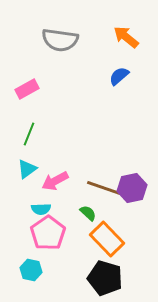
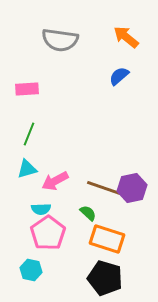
pink rectangle: rotated 25 degrees clockwise
cyan triangle: rotated 20 degrees clockwise
orange rectangle: rotated 28 degrees counterclockwise
